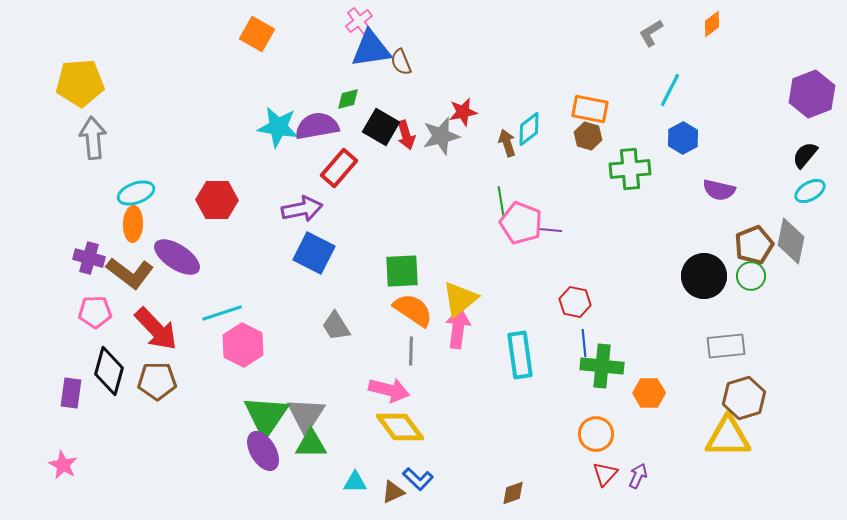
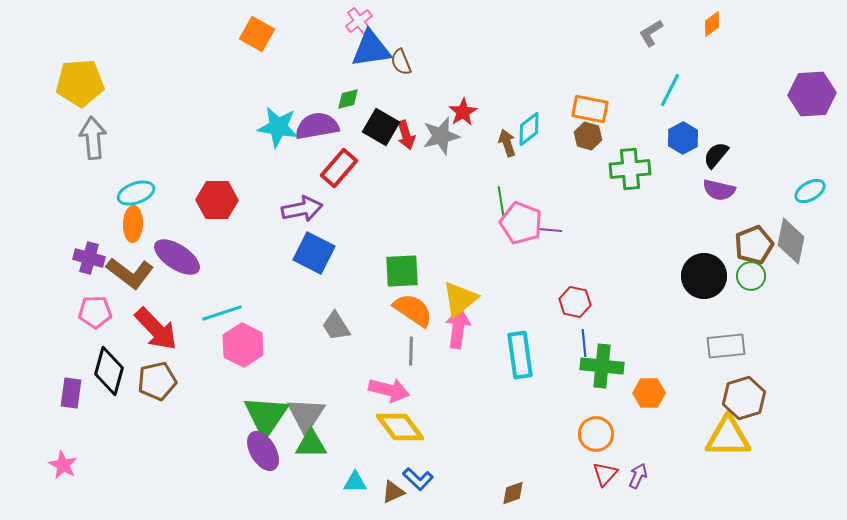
purple hexagon at (812, 94): rotated 18 degrees clockwise
red star at (463, 112): rotated 20 degrees counterclockwise
black semicircle at (805, 155): moved 89 px left
brown pentagon at (157, 381): rotated 12 degrees counterclockwise
